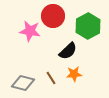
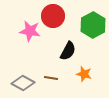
green hexagon: moved 5 px right, 1 px up
black semicircle: rotated 18 degrees counterclockwise
orange star: moved 10 px right; rotated 21 degrees clockwise
brown line: rotated 48 degrees counterclockwise
gray diamond: rotated 15 degrees clockwise
